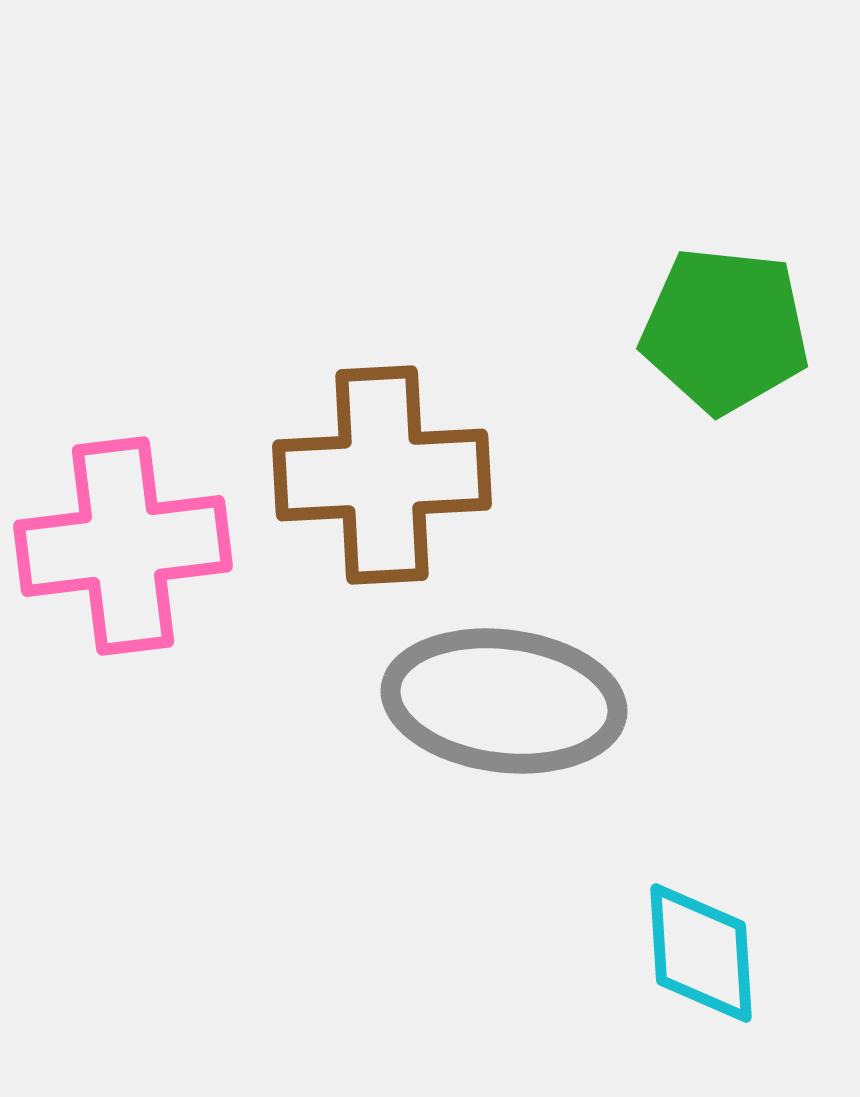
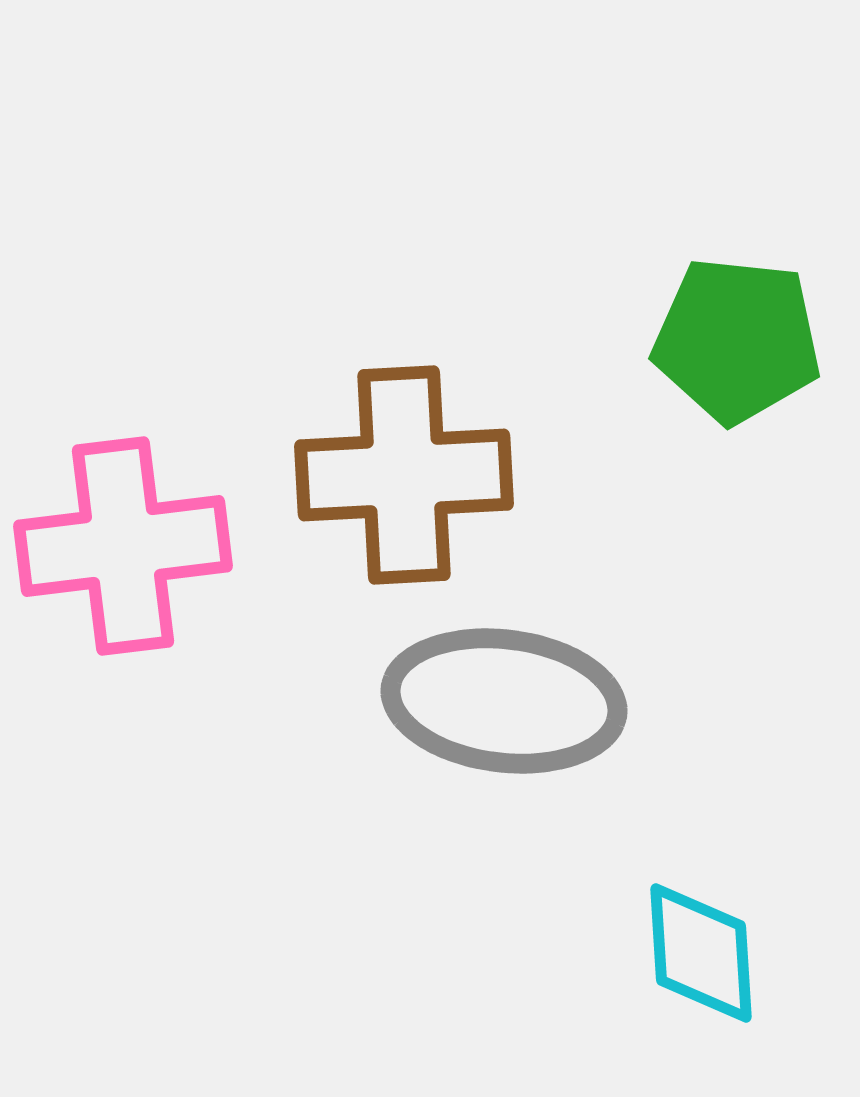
green pentagon: moved 12 px right, 10 px down
brown cross: moved 22 px right
